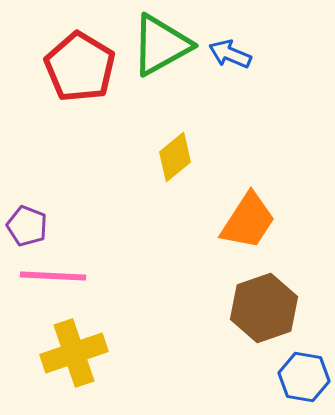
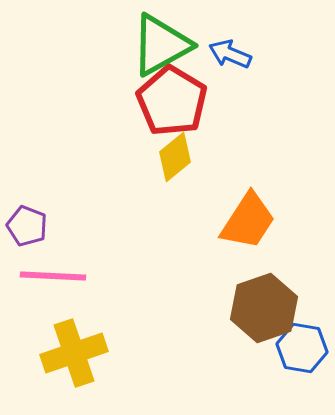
red pentagon: moved 92 px right, 34 px down
blue hexagon: moved 2 px left, 29 px up
